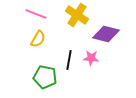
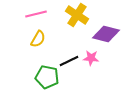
pink line: rotated 35 degrees counterclockwise
black line: moved 1 px down; rotated 54 degrees clockwise
green pentagon: moved 2 px right
